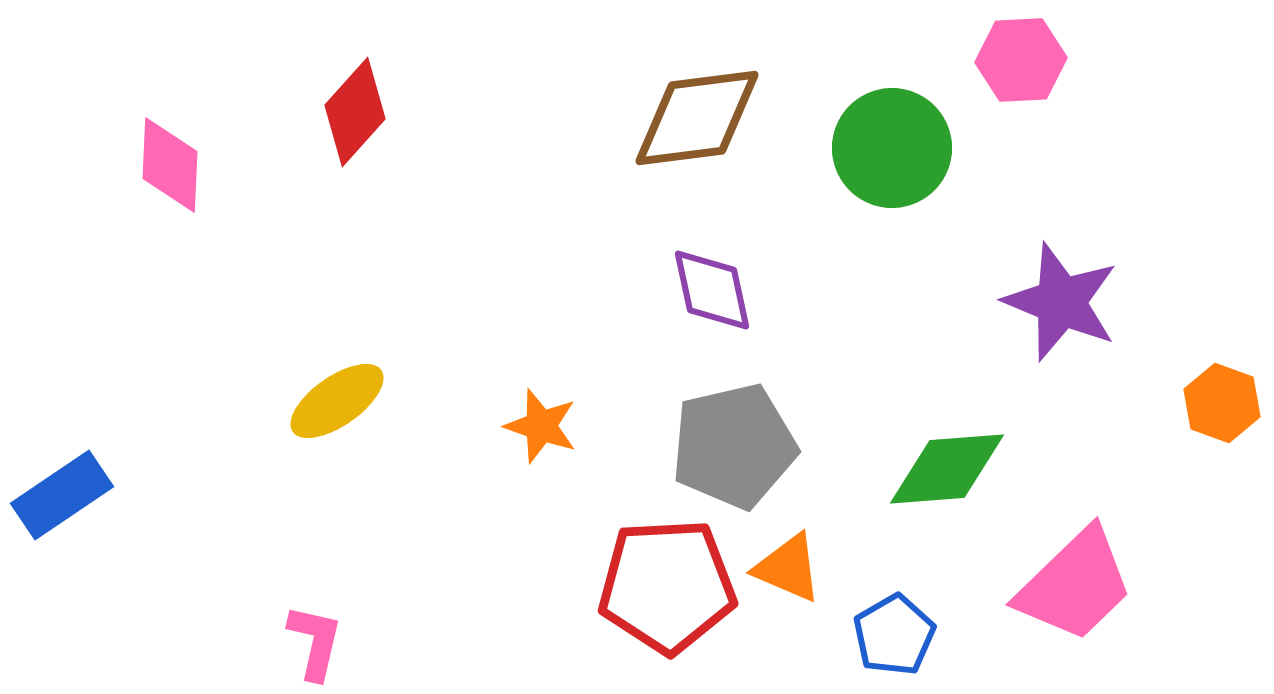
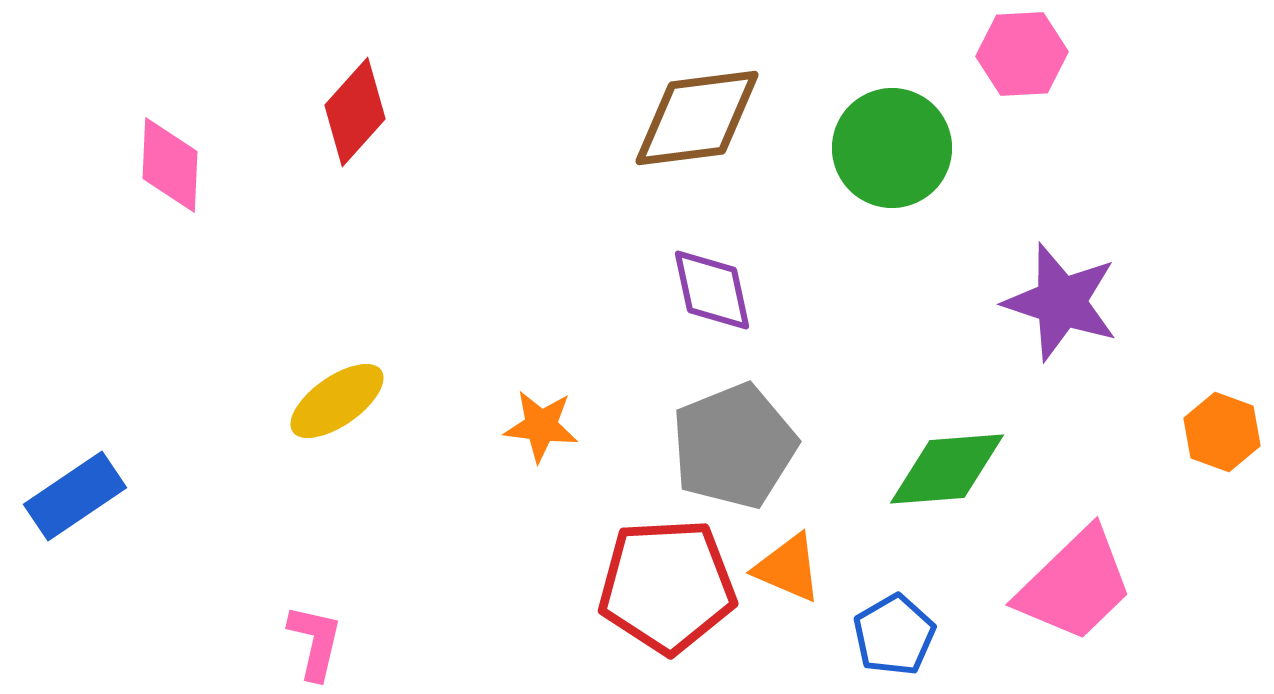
pink hexagon: moved 1 px right, 6 px up
purple star: rotated 4 degrees counterclockwise
orange hexagon: moved 29 px down
orange star: rotated 12 degrees counterclockwise
gray pentagon: rotated 9 degrees counterclockwise
blue rectangle: moved 13 px right, 1 px down
